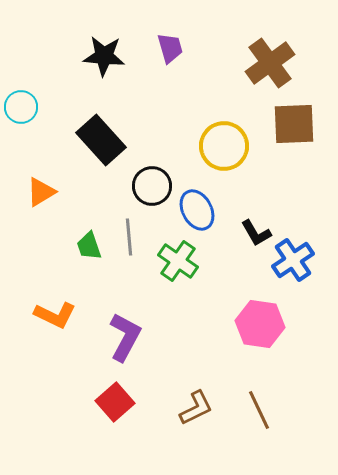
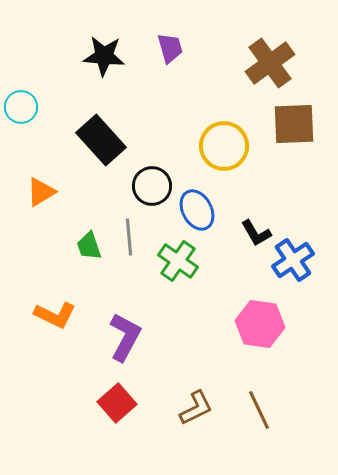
red square: moved 2 px right, 1 px down
